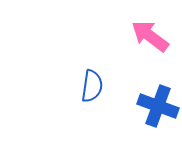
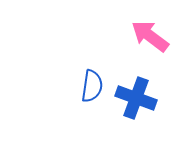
blue cross: moved 22 px left, 8 px up
